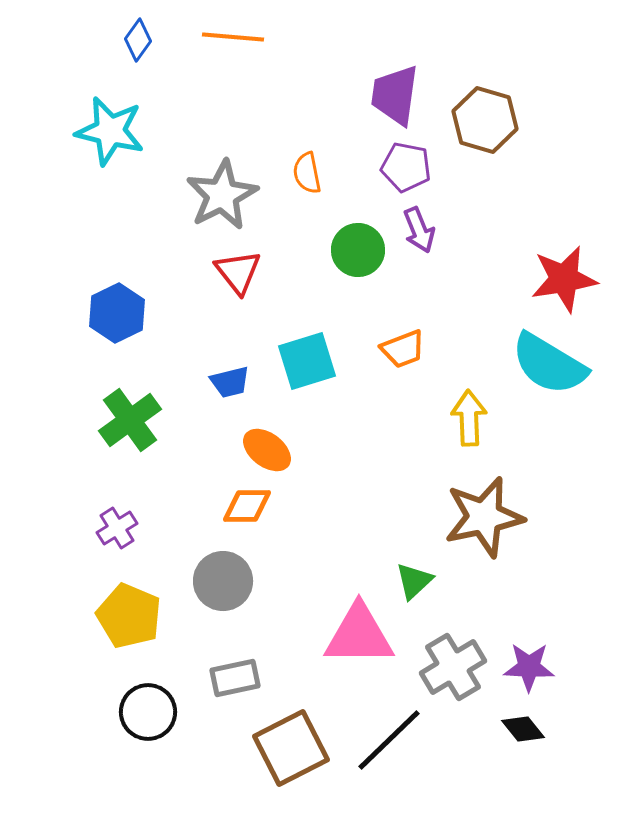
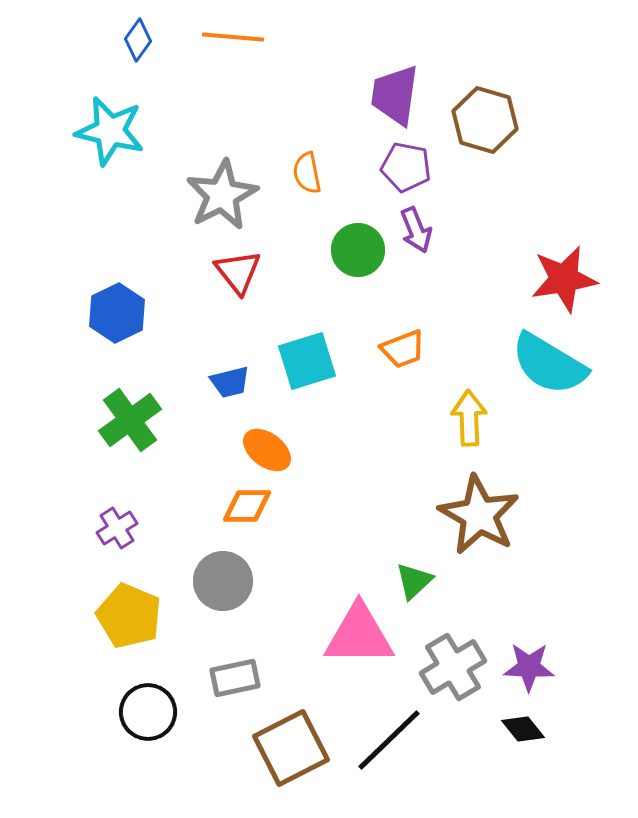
purple arrow: moved 3 px left
brown star: moved 5 px left, 2 px up; rotated 30 degrees counterclockwise
